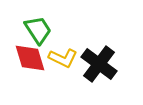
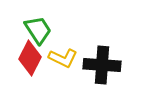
red diamond: rotated 44 degrees clockwise
black cross: moved 3 px right, 1 px down; rotated 33 degrees counterclockwise
